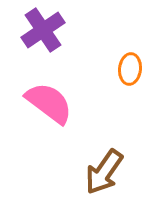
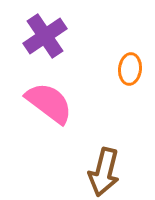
purple cross: moved 2 px right, 6 px down
brown arrow: rotated 21 degrees counterclockwise
